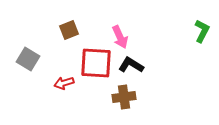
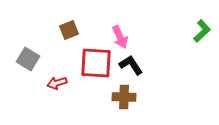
green L-shape: rotated 20 degrees clockwise
black L-shape: rotated 25 degrees clockwise
red arrow: moved 7 px left
brown cross: rotated 10 degrees clockwise
